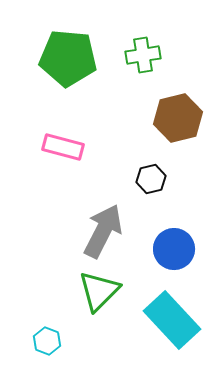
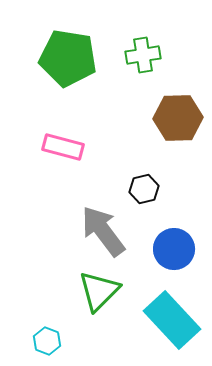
green pentagon: rotated 4 degrees clockwise
brown hexagon: rotated 12 degrees clockwise
black hexagon: moved 7 px left, 10 px down
gray arrow: rotated 64 degrees counterclockwise
